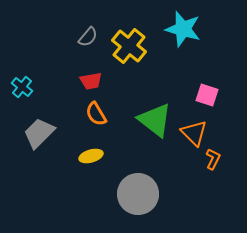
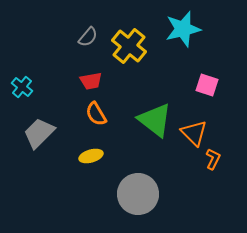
cyan star: rotated 30 degrees counterclockwise
pink square: moved 10 px up
